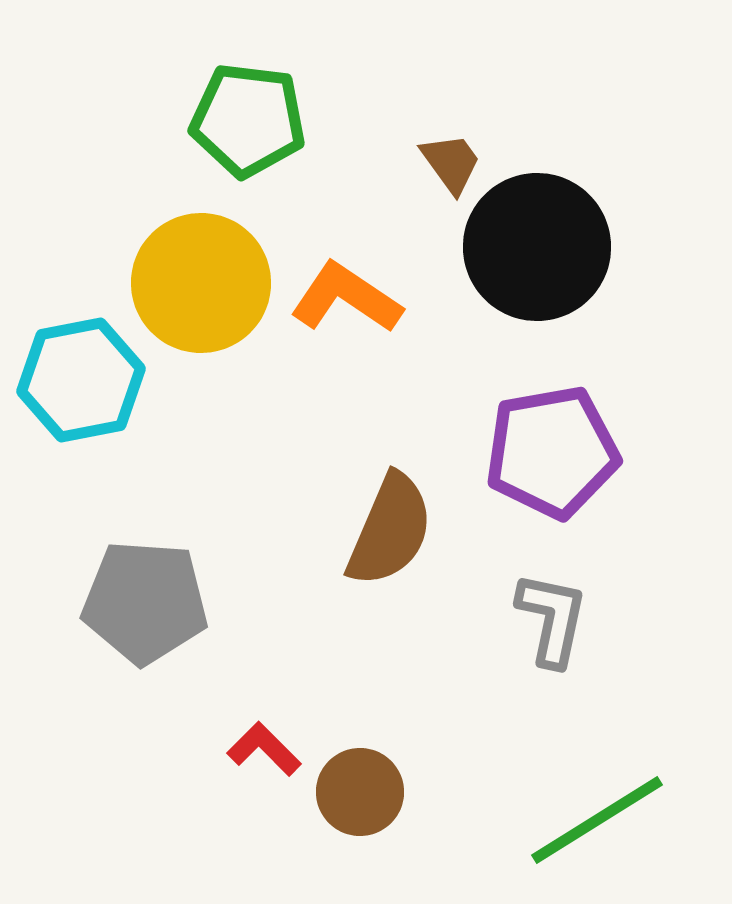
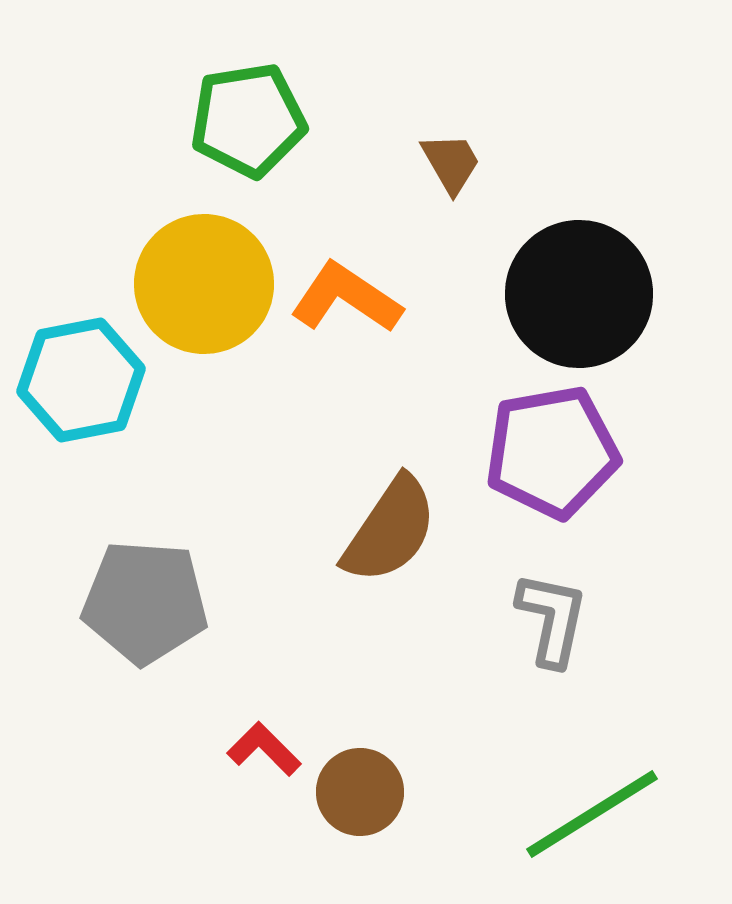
green pentagon: rotated 16 degrees counterclockwise
brown trapezoid: rotated 6 degrees clockwise
black circle: moved 42 px right, 47 px down
yellow circle: moved 3 px right, 1 px down
brown semicircle: rotated 11 degrees clockwise
green line: moved 5 px left, 6 px up
